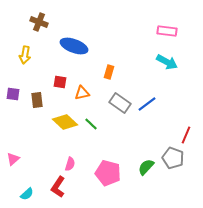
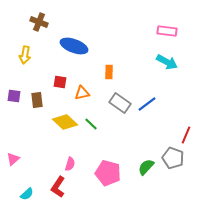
orange rectangle: rotated 16 degrees counterclockwise
purple square: moved 1 px right, 2 px down
